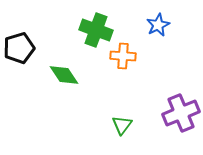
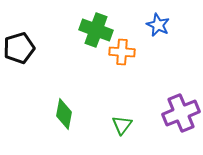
blue star: rotated 20 degrees counterclockwise
orange cross: moved 1 px left, 4 px up
green diamond: moved 39 px down; rotated 44 degrees clockwise
